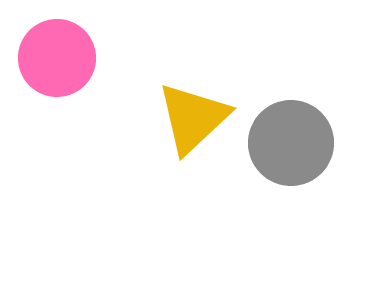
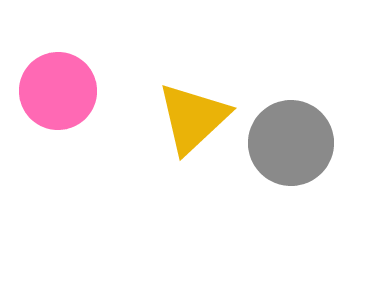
pink circle: moved 1 px right, 33 px down
